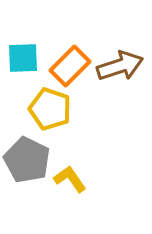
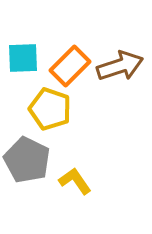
yellow L-shape: moved 5 px right, 2 px down
